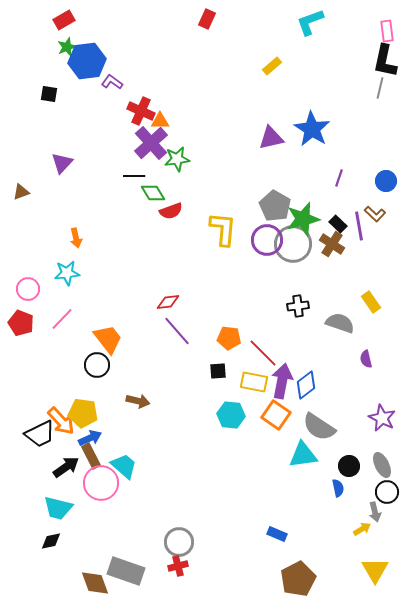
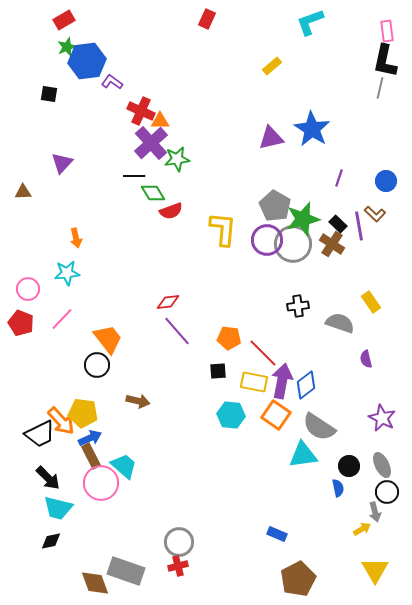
brown triangle at (21, 192): moved 2 px right; rotated 18 degrees clockwise
black arrow at (66, 467): moved 18 px left, 11 px down; rotated 80 degrees clockwise
